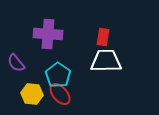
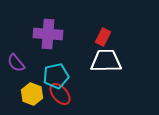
red rectangle: rotated 18 degrees clockwise
cyan pentagon: moved 2 px left, 1 px down; rotated 25 degrees clockwise
yellow hexagon: rotated 15 degrees clockwise
